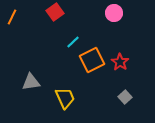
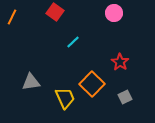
red square: rotated 18 degrees counterclockwise
orange square: moved 24 px down; rotated 20 degrees counterclockwise
gray square: rotated 16 degrees clockwise
